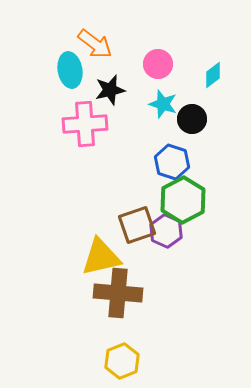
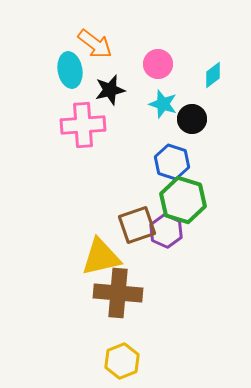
pink cross: moved 2 px left, 1 px down
green hexagon: rotated 15 degrees counterclockwise
